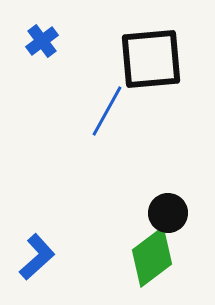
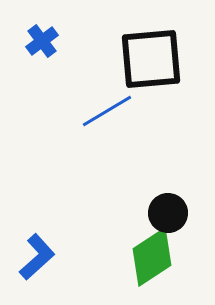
blue line: rotated 30 degrees clockwise
green diamond: rotated 4 degrees clockwise
